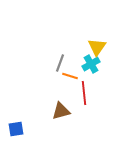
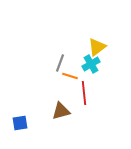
yellow triangle: rotated 18 degrees clockwise
blue square: moved 4 px right, 6 px up
